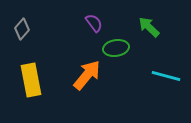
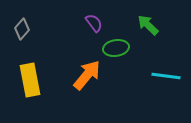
green arrow: moved 1 px left, 2 px up
cyan line: rotated 8 degrees counterclockwise
yellow rectangle: moved 1 px left
